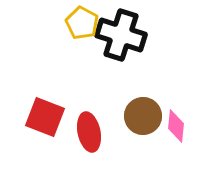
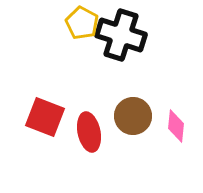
brown circle: moved 10 px left
